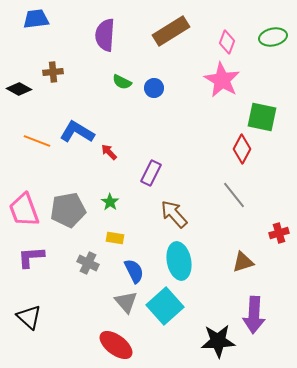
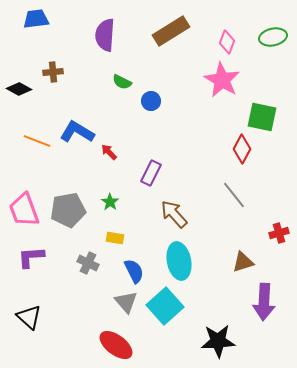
blue circle: moved 3 px left, 13 px down
purple arrow: moved 10 px right, 13 px up
